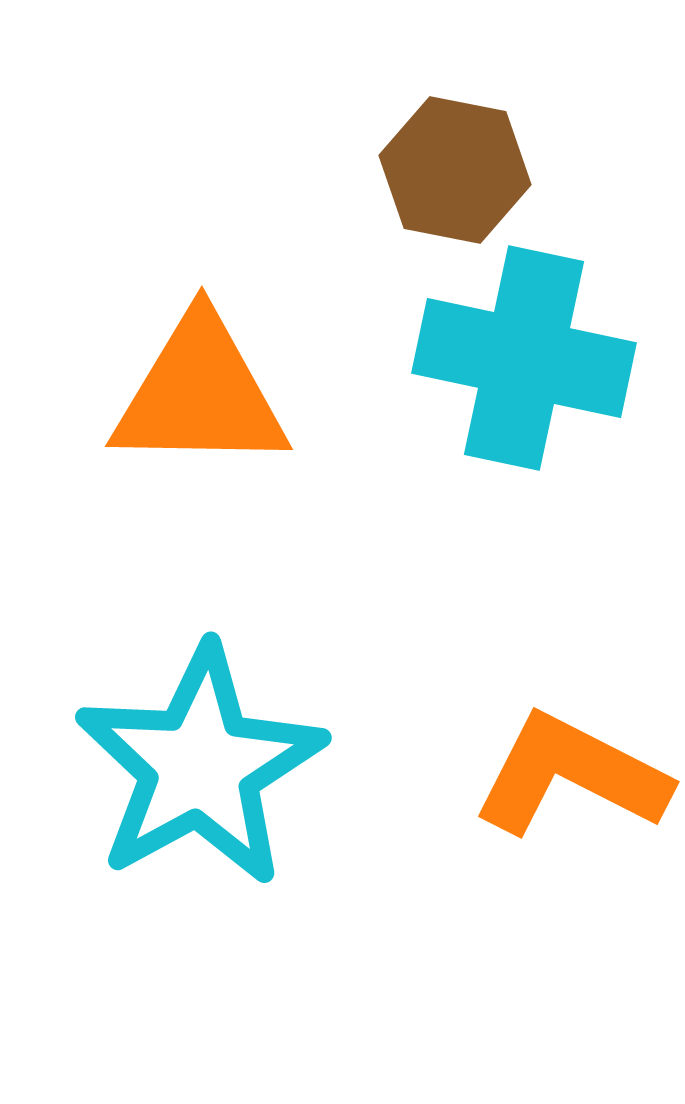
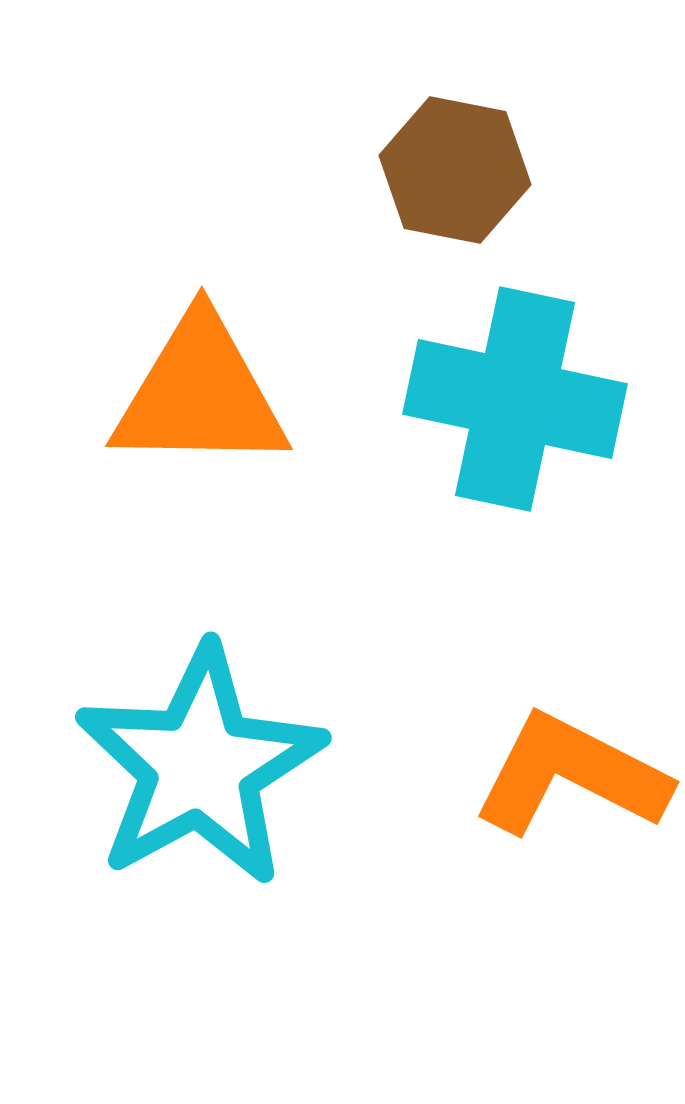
cyan cross: moved 9 px left, 41 px down
